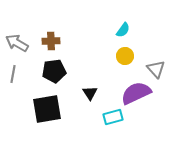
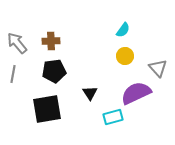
gray arrow: rotated 20 degrees clockwise
gray triangle: moved 2 px right, 1 px up
